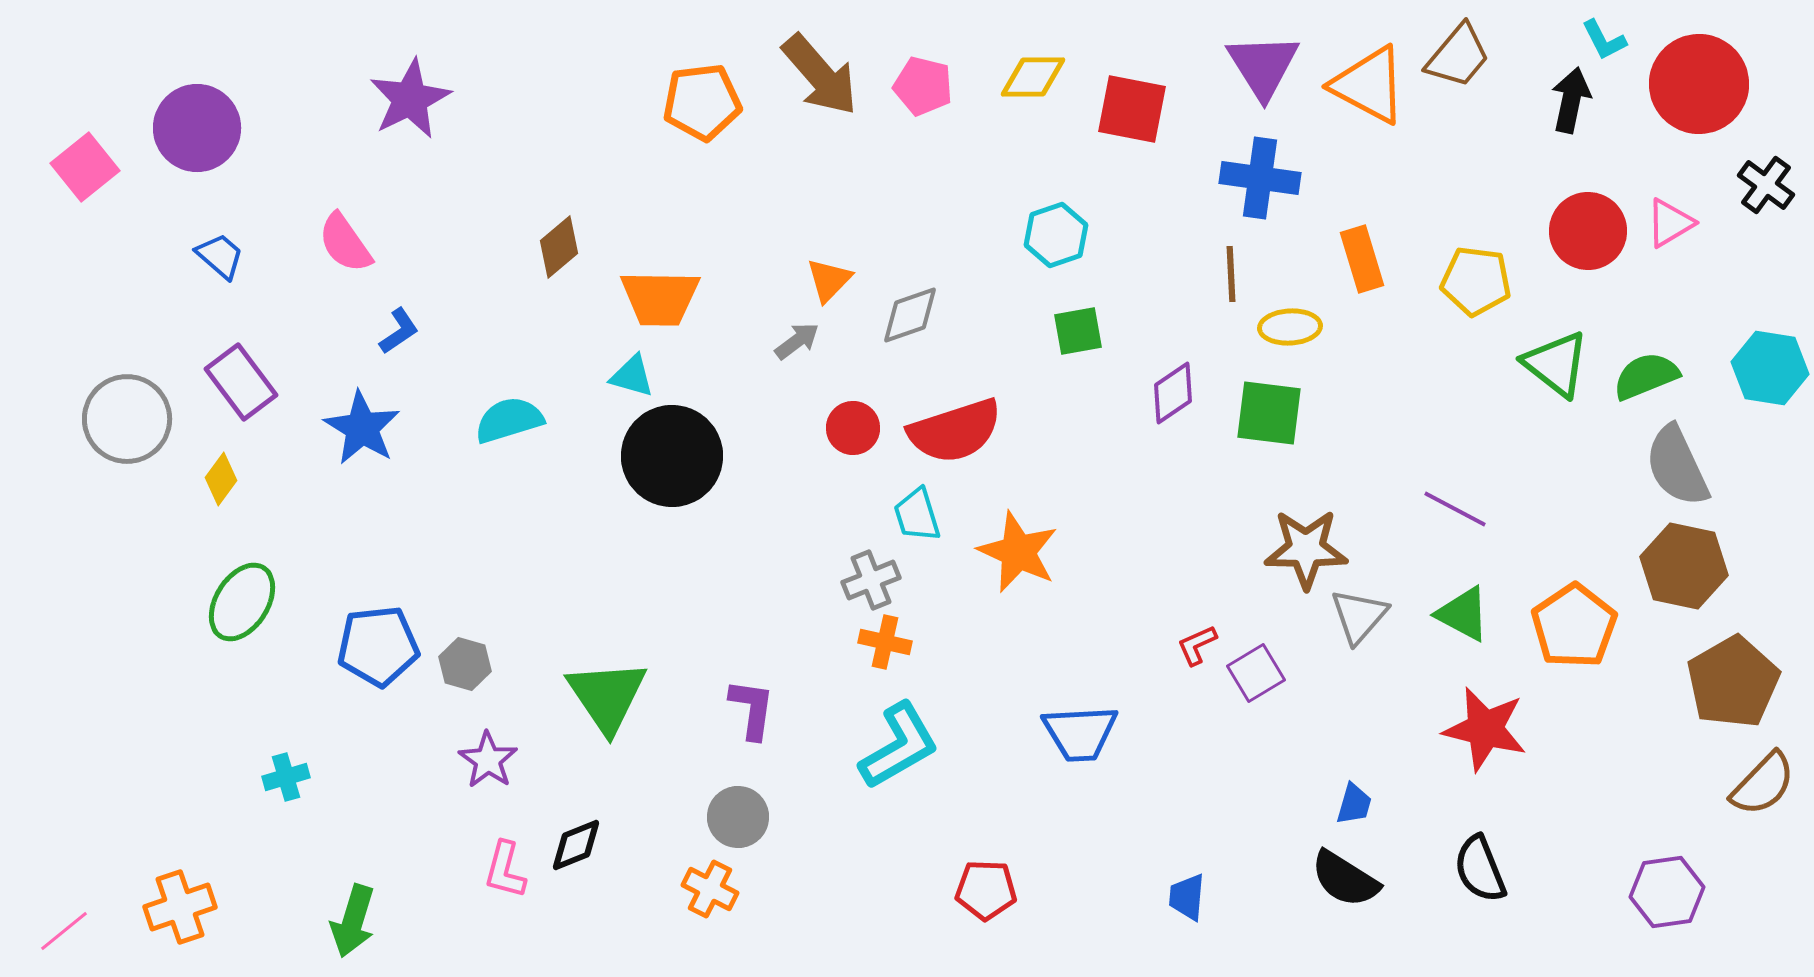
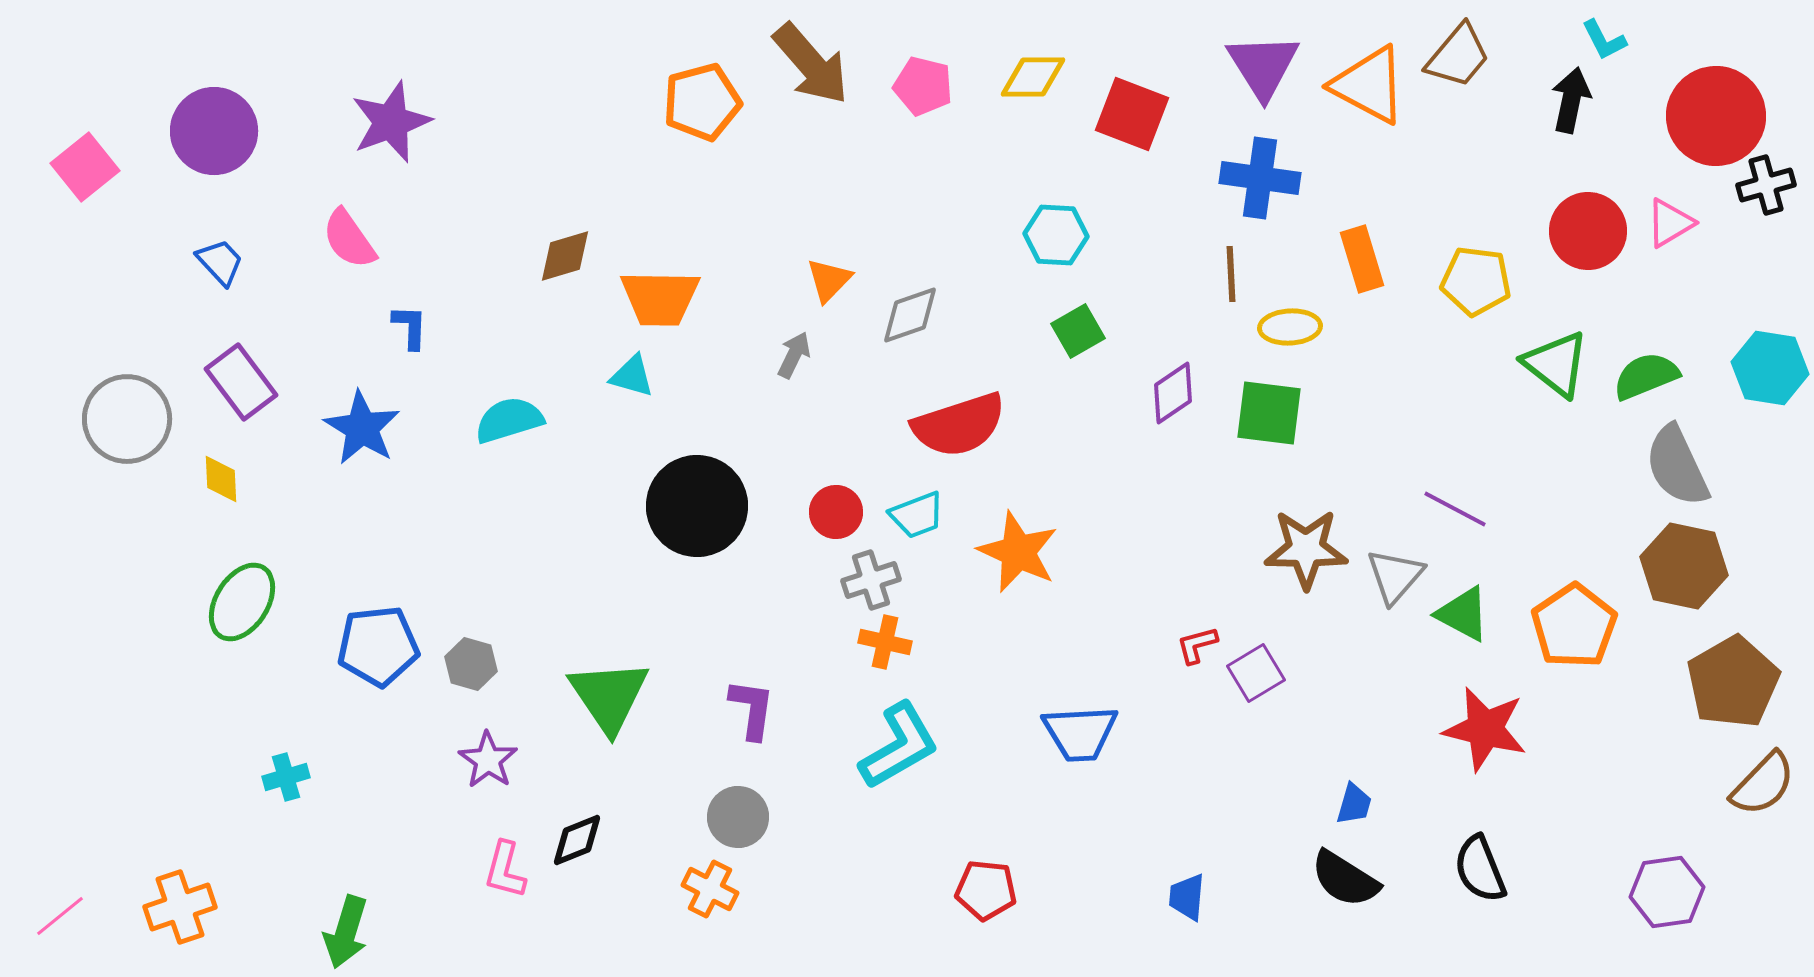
brown arrow at (820, 75): moved 9 px left, 11 px up
red circle at (1699, 84): moved 17 px right, 32 px down
purple star at (410, 99): moved 19 px left, 23 px down; rotated 6 degrees clockwise
orange pentagon at (702, 102): rotated 8 degrees counterclockwise
red square at (1132, 109): moved 5 px down; rotated 10 degrees clockwise
purple circle at (197, 128): moved 17 px right, 3 px down
black cross at (1766, 185): rotated 38 degrees clockwise
cyan hexagon at (1056, 235): rotated 22 degrees clockwise
pink semicircle at (345, 243): moved 4 px right, 4 px up
brown diamond at (559, 247): moved 6 px right, 9 px down; rotated 24 degrees clockwise
blue trapezoid at (220, 256): moved 6 px down; rotated 6 degrees clockwise
blue L-shape at (399, 331): moved 11 px right, 4 px up; rotated 54 degrees counterclockwise
green square at (1078, 331): rotated 20 degrees counterclockwise
gray arrow at (797, 341): moved 3 px left, 14 px down; rotated 27 degrees counterclockwise
red circle at (853, 428): moved 17 px left, 84 px down
red semicircle at (955, 431): moved 4 px right, 6 px up
black circle at (672, 456): moved 25 px right, 50 px down
yellow diamond at (221, 479): rotated 39 degrees counterclockwise
cyan trapezoid at (917, 515): rotated 94 degrees counterclockwise
gray cross at (871, 580): rotated 4 degrees clockwise
gray triangle at (1359, 616): moved 36 px right, 40 px up
red L-shape at (1197, 645): rotated 9 degrees clockwise
gray hexagon at (465, 664): moved 6 px right
green triangle at (607, 696): moved 2 px right
black diamond at (576, 845): moved 1 px right, 5 px up
red pentagon at (986, 890): rotated 4 degrees clockwise
green arrow at (353, 921): moved 7 px left, 11 px down
pink line at (64, 931): moved 4 px left, 15 px up
